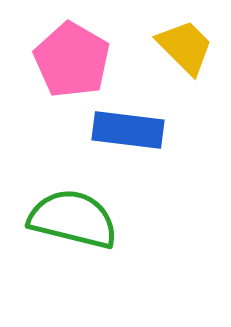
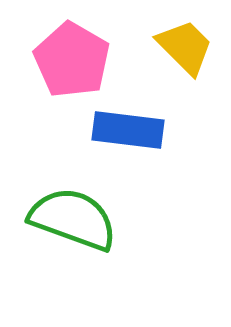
green semicircle: rotated 6 degrees clockwise
